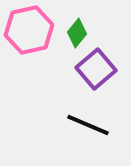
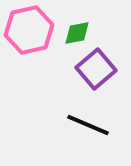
green diamond: rotated 40 degrees clockwise
